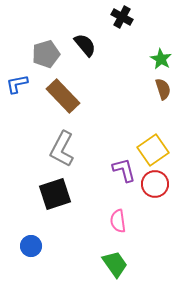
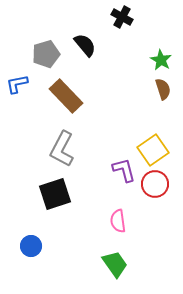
green star: moved 1 px down
brown rectangle: moved 3 px right
